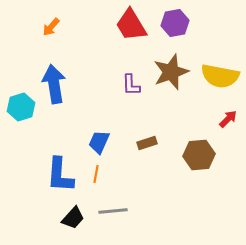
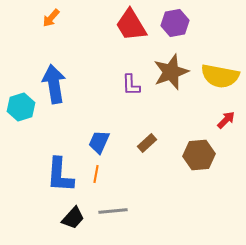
orange arrow: moved 9 px up
red arrow: moved 2 px left, 1 px down
brown rectangle: rotated 24 degrees counterclockwise
